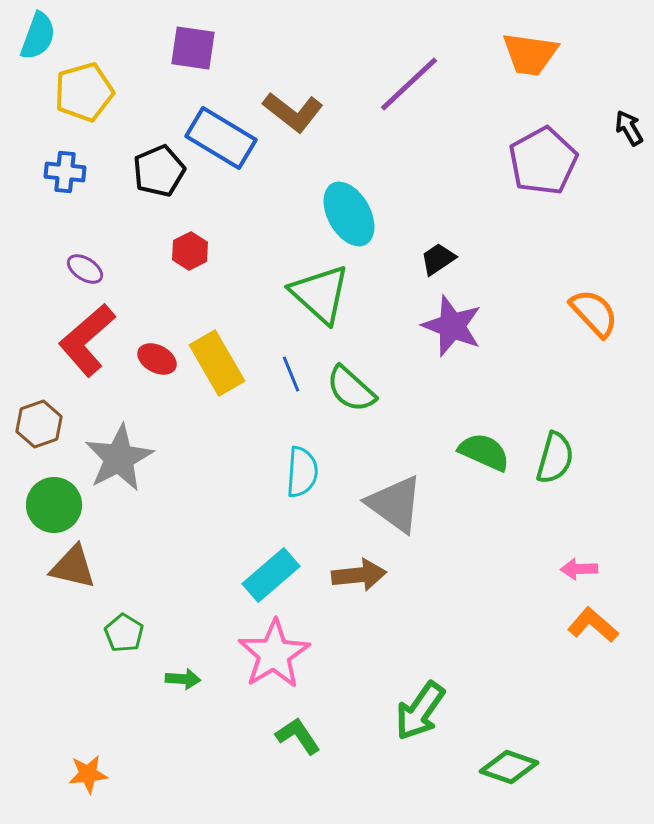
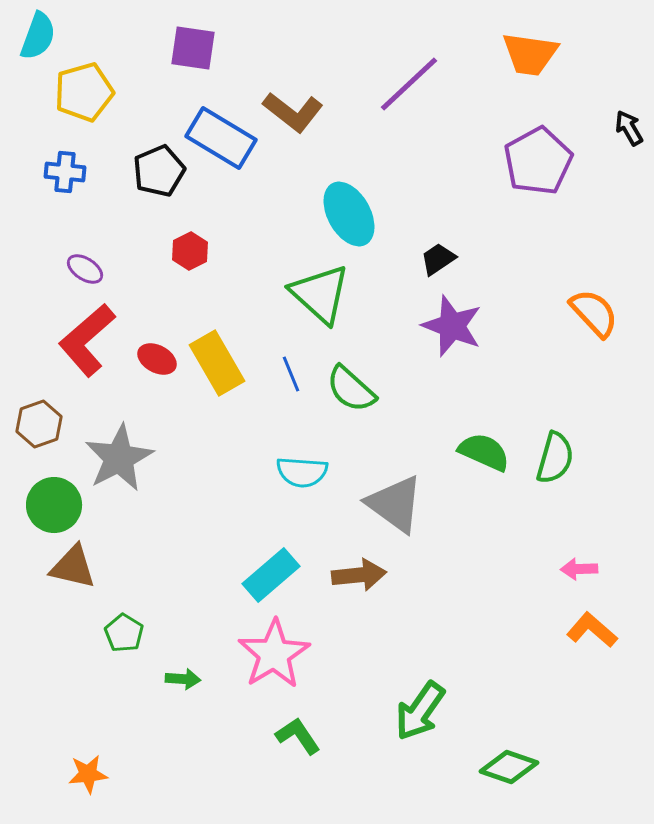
purple pentagon at (543, 161): moved 5 px left
cyan semicircle at (302, 472): rotated 90 degrees clockwise
orange L-shape at (593, 625): moved 1 px left, 5 px down
